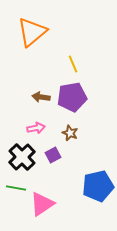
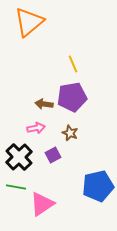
orange triangle: moved 3 px left, 10 px up
brown arrow: moved 3 px right, 7 px down
black cross: moved 3 px left
green line: moved 1 px up
